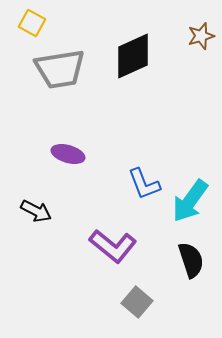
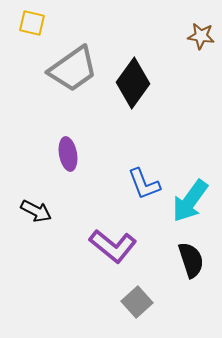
yellow square: rotated 16 degrees counterclockwise
brown star: rotated 24 degrees clockwise
black diamond: moved 27 px down; rotated 30 degrees counterclockwise
gray trapezoid: moved 13 px right; rotated 26 degrees counterclockwise
purple ellipse: rotated 64 degrees clockwise
gray square: rotated 8 degrees clockwise
